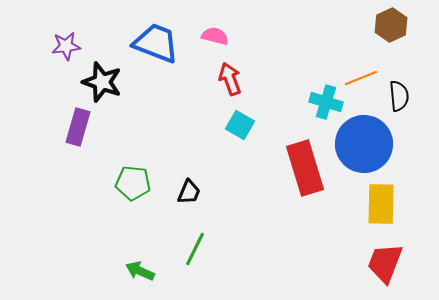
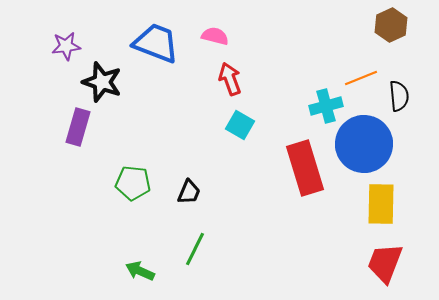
cyan cross: moved 4 px down; rotated 32 degrees counterclockwise
